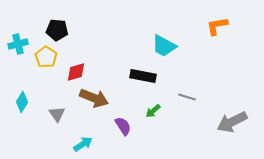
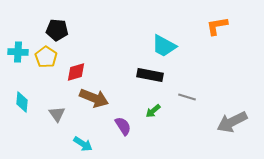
cyan cross: moved 8 px down; rotated 18 degrees clockwise
black rectangle: moved 7 px right, 1 px up
cyan diamond: rotated 25 degrees counterclockwise
cyan arrow: rotated 66 degrees clockwise
